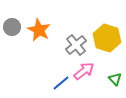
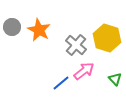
gray cross: rotated 10 degrees counterclockwise
